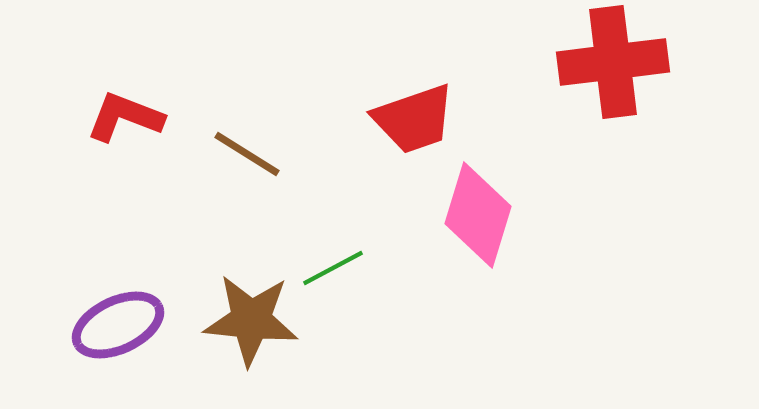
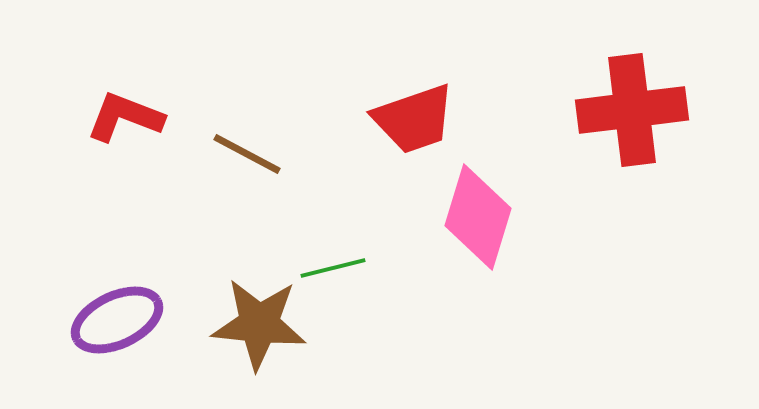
red cross: moved 19 px right, 48 px down
brown line: rotated 4 degrees counterclockwise
pink diamond: moved 2 px down
green line: rotated 14 degrees clockwise
brown star: moved 8 px right, 4 px down
purple ellipse: moved 1 px left, 5 px up
